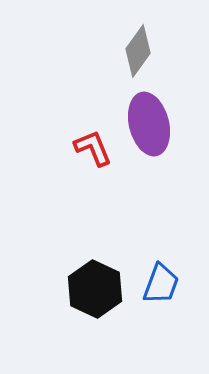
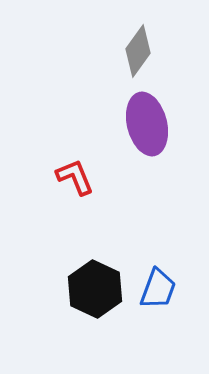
purple ellipse: moved 2 px left
red L-shape: moved 18 px left, 29 px down
blue trapezoid: moved 3 px left, 5 px down
